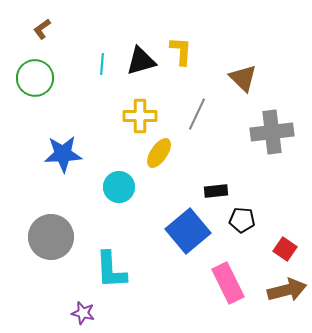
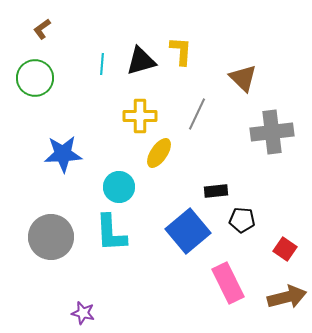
cyan L-shape: moved 37 px up
brown arrow: moved 7 px down
